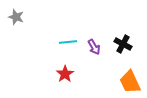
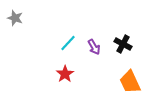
gray star: moved 1 px left, 1 px down
cyan line: moved 1 px down; rotated 42 degrees counterclockwise
